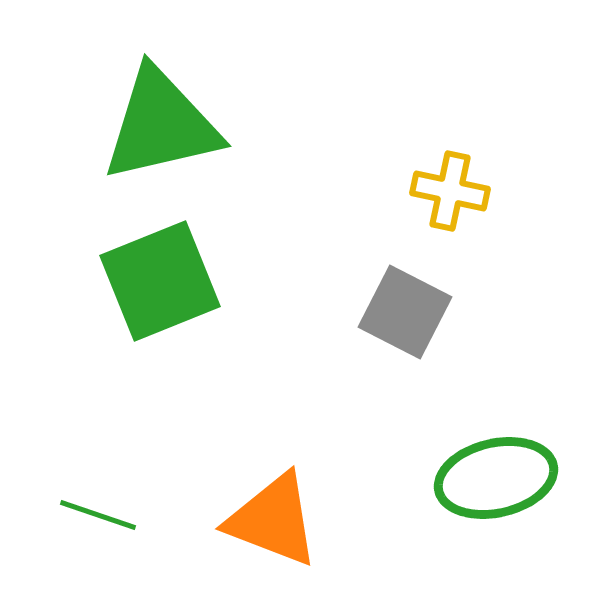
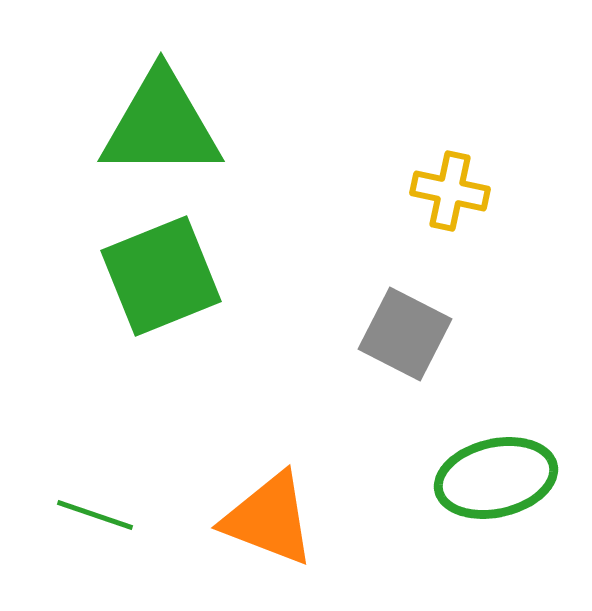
green triangle: rotated 13 degrees clockwise
green square: moved 1 px right, 5 px up
gray square: moved 22 px down
green line: moved 3 px left
orange triangle: moved 4 px left, 1 px up
